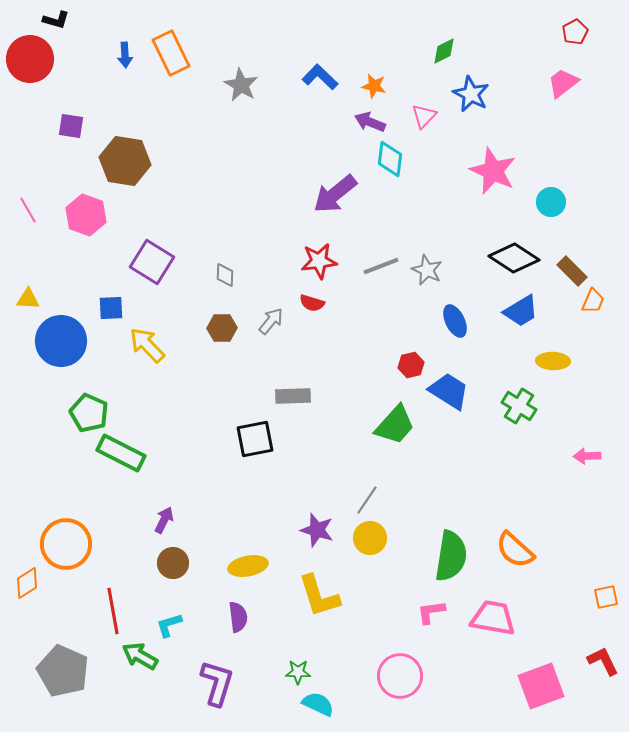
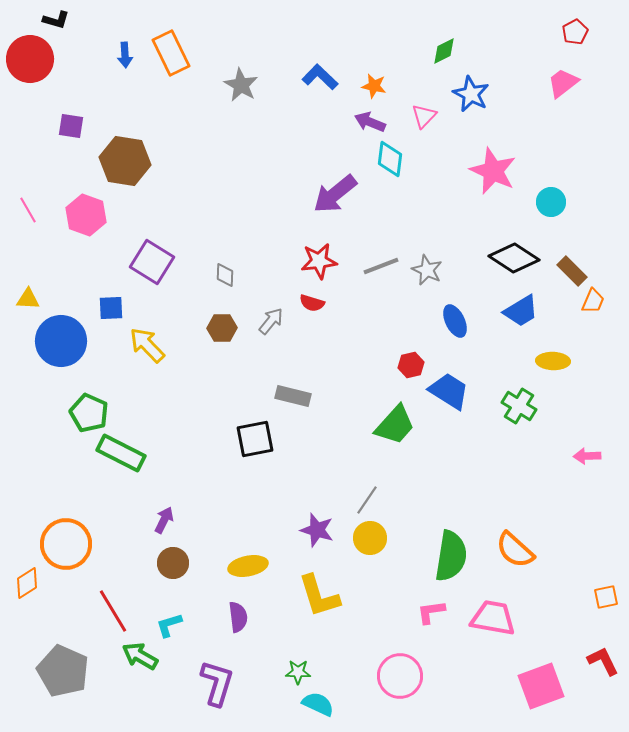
gray rectangle at (293, 396): rotated 16 degrees clockwise
red line at (113, 611): rotated 21 degrees counterclockwise
